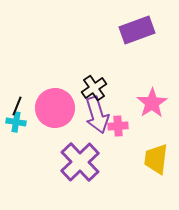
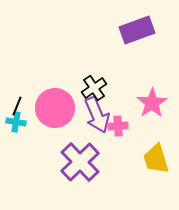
purple arrow: rotated 6 degrees counterclockwise
yellow trapezoid: rotated 24 degrees counterclockwise
